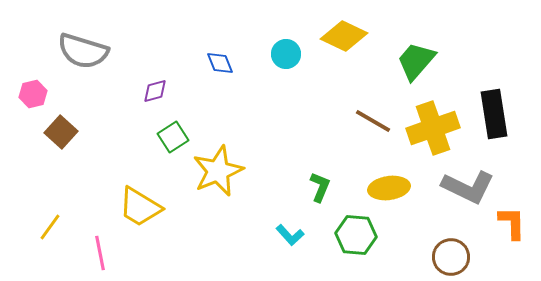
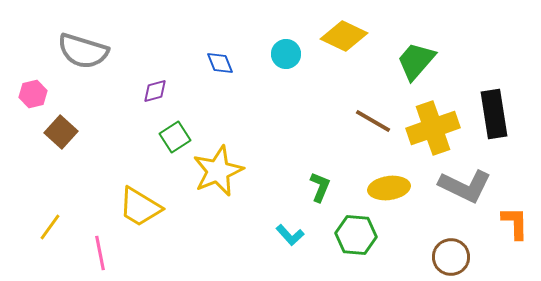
green square: moved 2 px right
gray L-shape: moved 3 px left, 1 px up
orange L-shape: moved 3 px right
